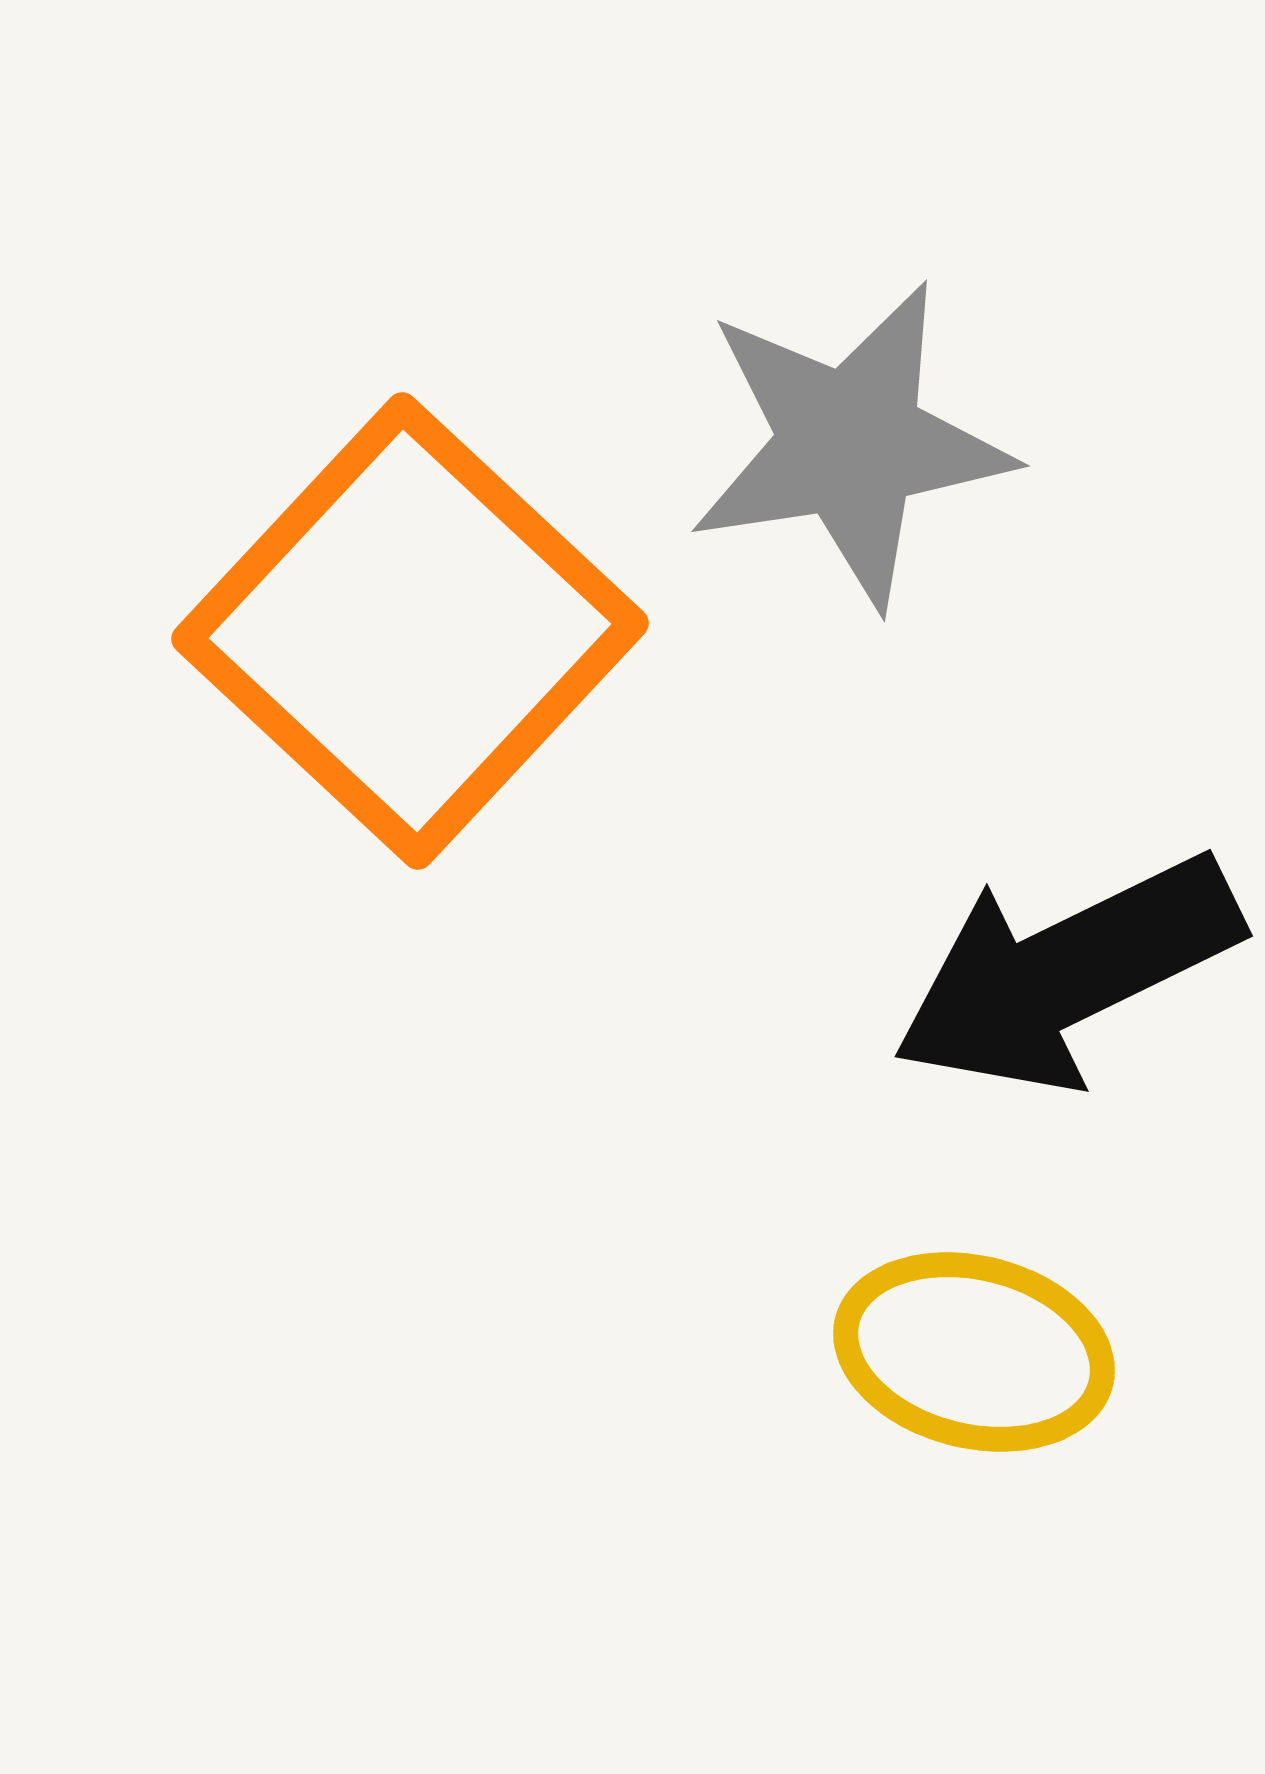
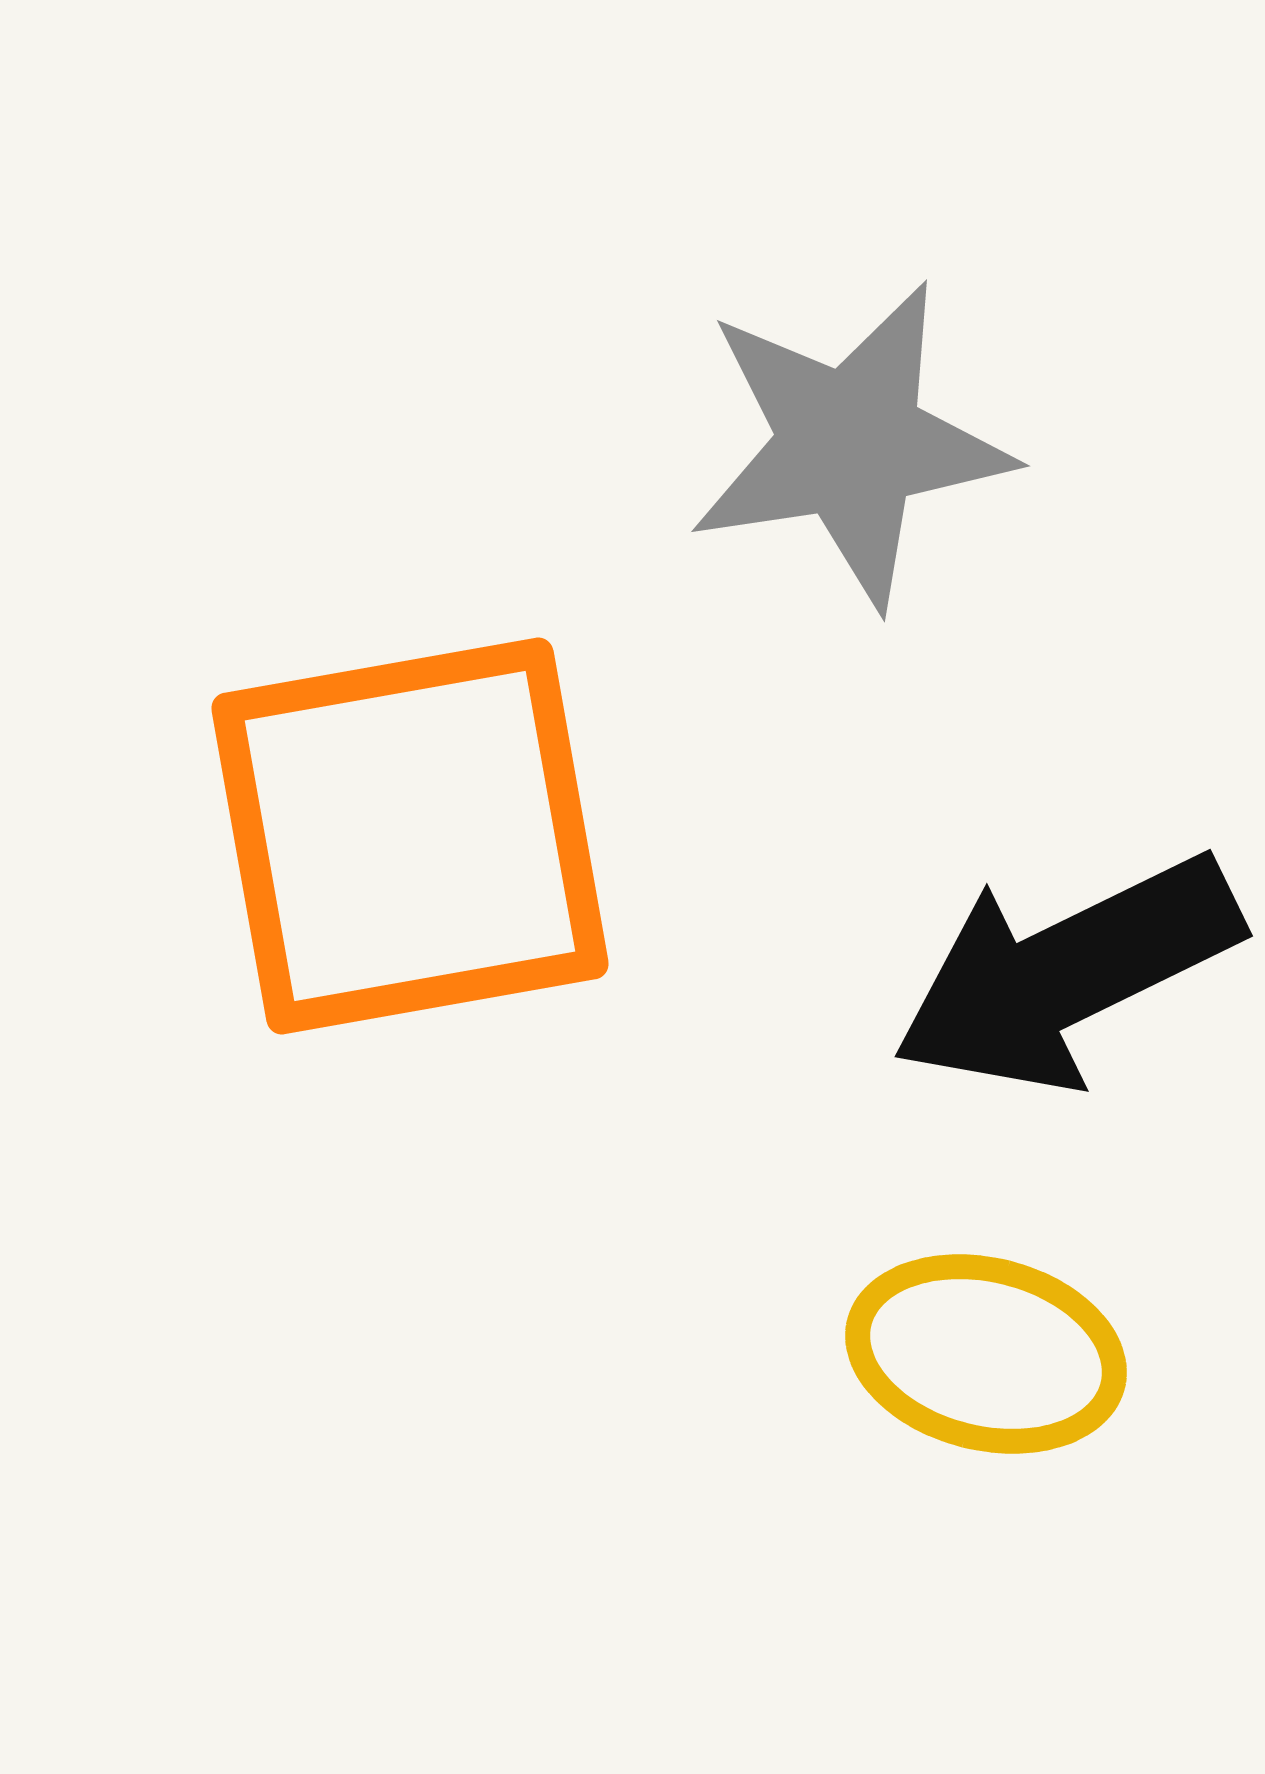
orange square: moved 205 px down; rotated 37 degrees clockwise
yellow ellipse: moved 12 px right, 2 px down
